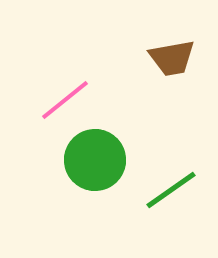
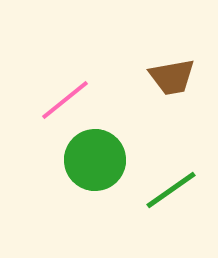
brown trapezoid: moved 19 px down
